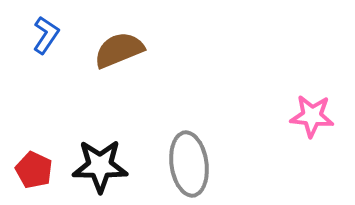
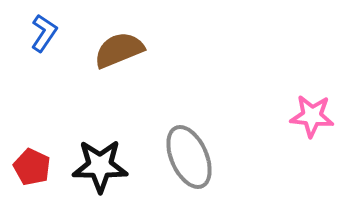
blue L-shape: moved 2 px left, 2 px up
gray ellipse: moved 7 px up; rotated 16 degrees counterclockwise
red pentagon: moved 2 px left, 3 px up
